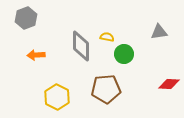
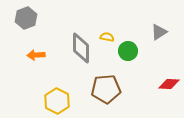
gray triangle: rotated 24 degrees counterclockwise
gray diamond: moved 2 px down
green circle: moved 4 px right, 3 px up
yellow hexagon: moved 4 px down
